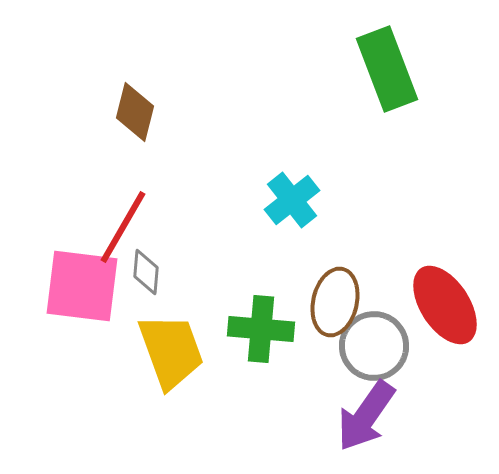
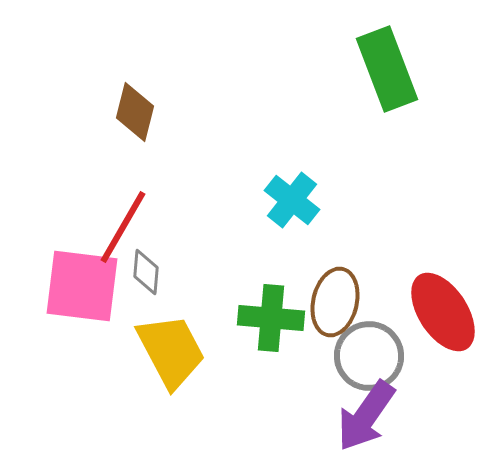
cyan cross: rotated 14 degrees counterclockwise
red ellipse: moved 2 px left, 7 px down
green cross: moved 10 px right, 11 px up
gray circle: moved 5 px left, 10 px down
yellow trapezoid: rotated 8 degrees counterclockwise
